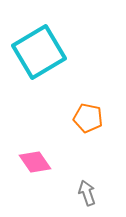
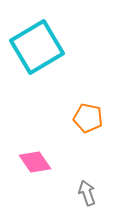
cyan square: moved 2 px left, 5 px up
